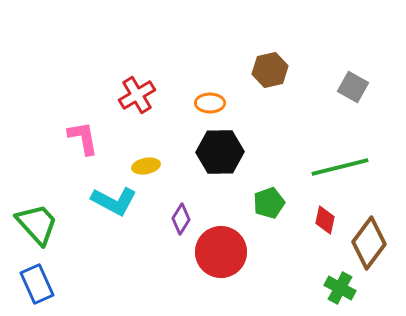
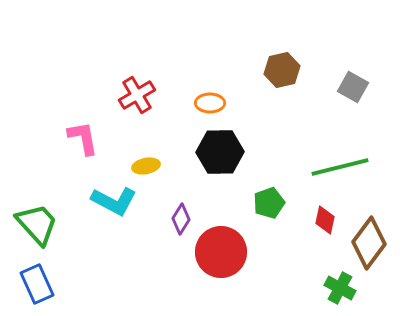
brown hexagon: moved 12 px right
